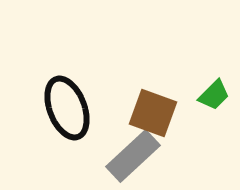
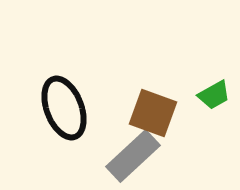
green trapezoid: rotated 16 degrees clockwise
black ellipse: moved 3 px left
